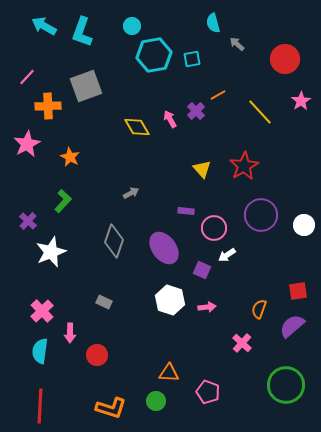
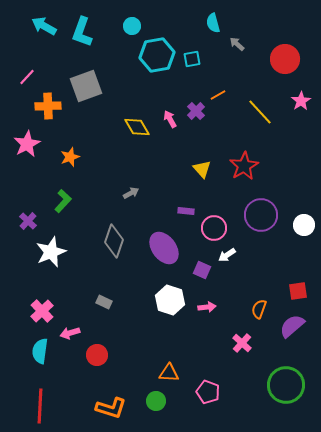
cyan hexagon at (154, 55): moved 3 px right
orange star at (70, 157): rotated 24 degrees clockwise
pink arrow at (70, 333): rotated 72 degrees clockwise
